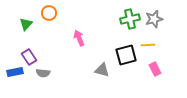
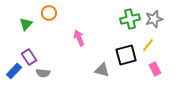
yellow line: rotated 48 degrees counterclockwise
blue rectangle: moved 1 px left, 1 px up; rotated 35 degrees counterclockwise
